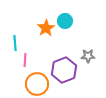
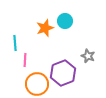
orange star: moved 1 px left; rotated 12 degrees clockwise
gray star: rotated 24 degrees clockwise
purple hexagon: moved 1 px left, 3 px down
